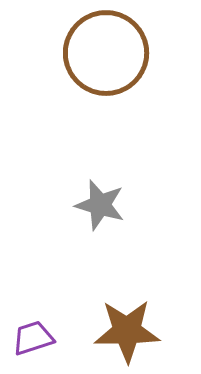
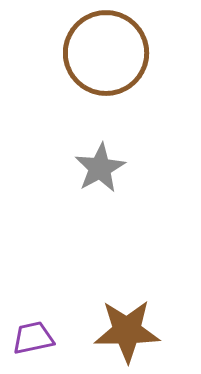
gray star: moved 37 px up; rotated 27 degrees clockwise
purple trapezoid: rotated 6 degrees clockwise
